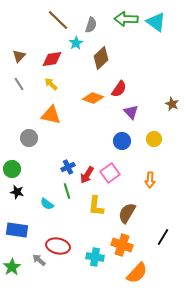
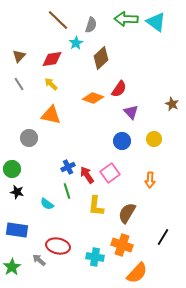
red arrow: rotated 114 degrees clockwise
